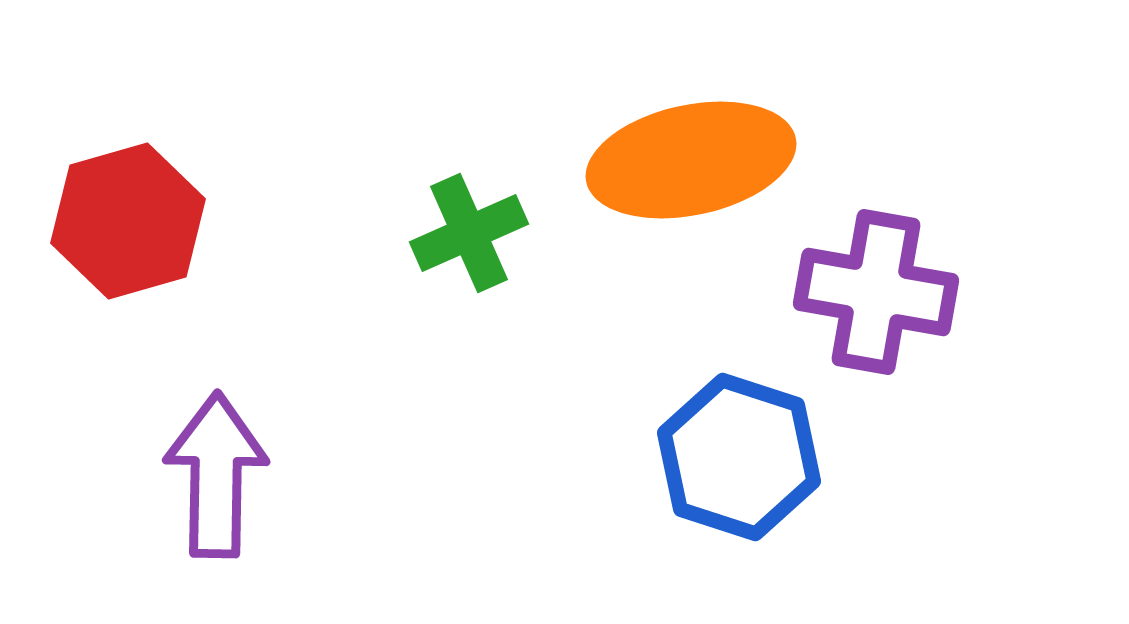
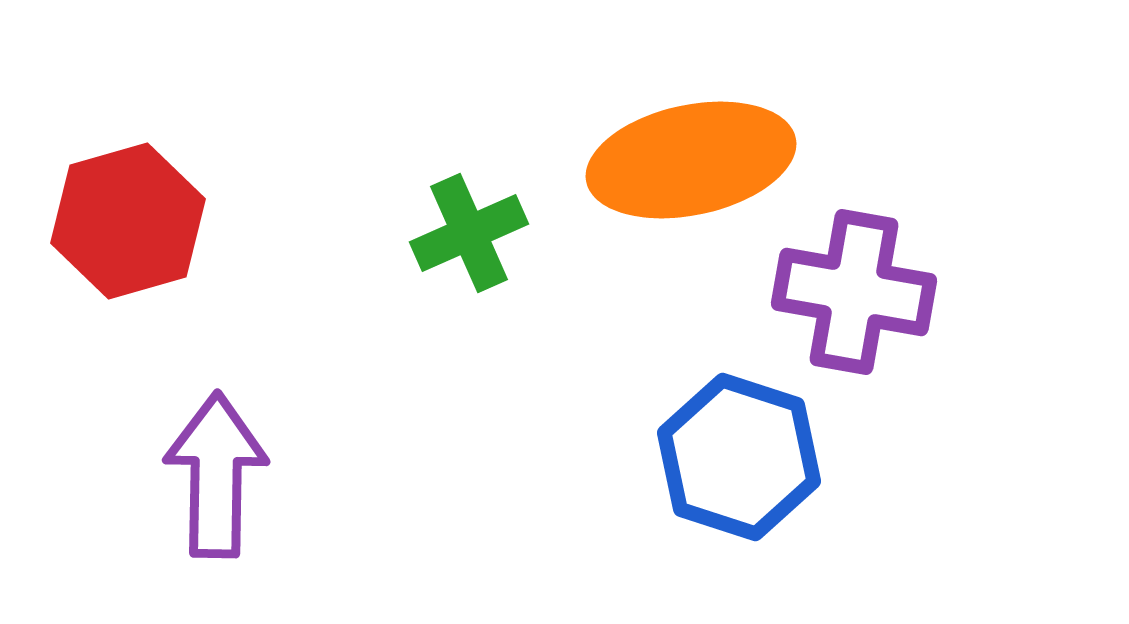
purple cross: moved 22 px left
